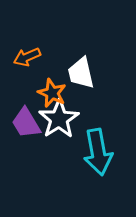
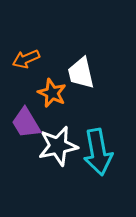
orange arrow: moved 1 px left, 2 px down
white star: moved 1 px left, 27 px down; rotated 21 degrees clockwise
